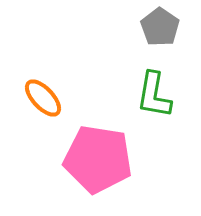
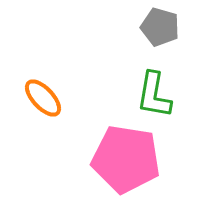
gray pentagon: rotated 18 degrees counterclockwise
pink pentagon: moved 28 px right
